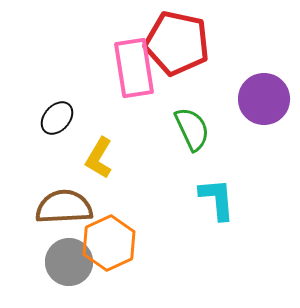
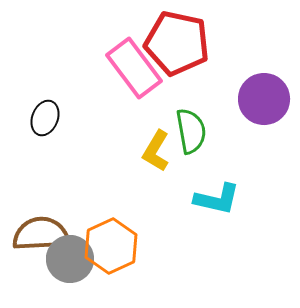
pink rectangle: rotated 28 degrees counterclockwise
black ellipse: moved 12 px left; rotated 20 degrees counterclockwise
green semicircle: moved 1 px left, 2 px down; rotated 15 degrees clockwise
yellow L-shape: moved 57 px right, 7 px up
cyan L-shape: rotated 108 degrees clockwise
brown semicircle: moved 23 px left, 27 px down
orange hexagon: moved 2 px right, 3 px down
gray circle: moved 1 px right, 3 px up
